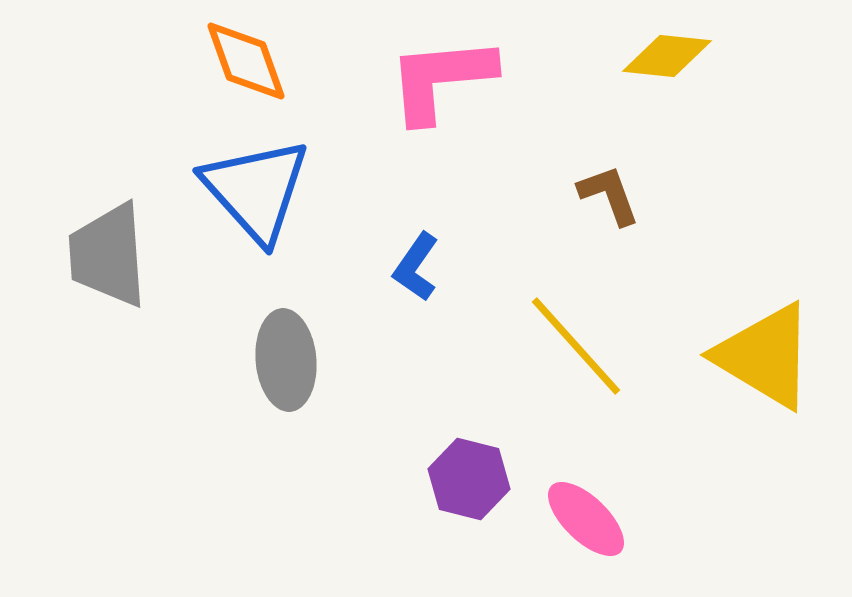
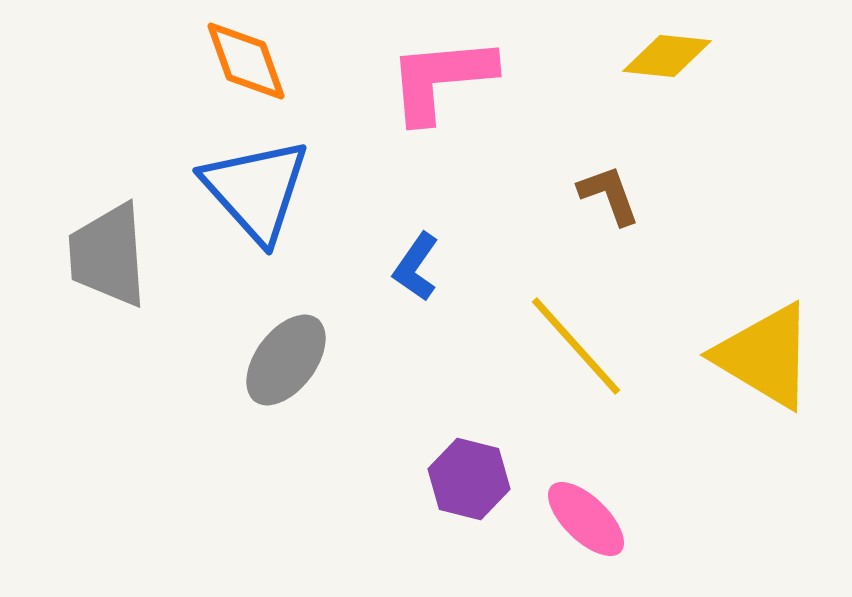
gray ellipse: rotated 42 degrees clockwise
